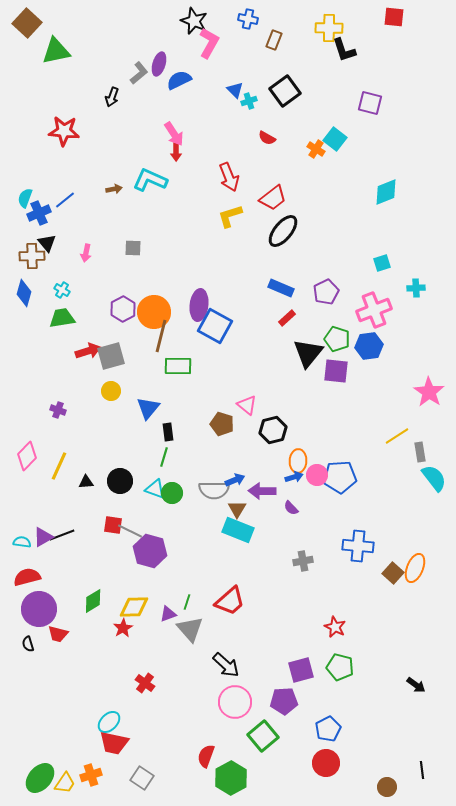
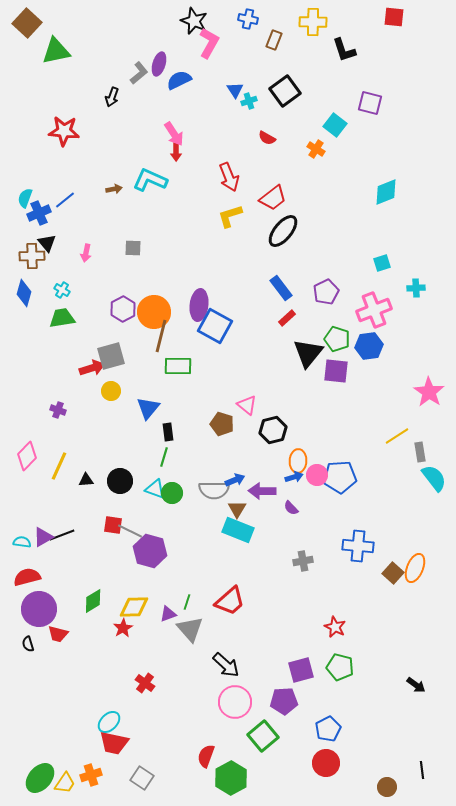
yellow cross at (329, 28): moved 16 px left, 6 px up
blue triangle at (235, 90): rotated 12 degrees clockwise
cyan square at (335, 139): moved 14 px up
blue rectangle at (281, 288): rotated 30 degrees clockwise
red arrow at (88, 351): moved 4 px right, 17 px down
black triangle at (86, 482): moved 2 px up
